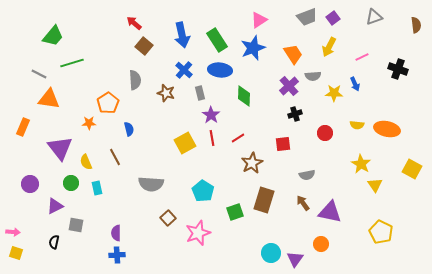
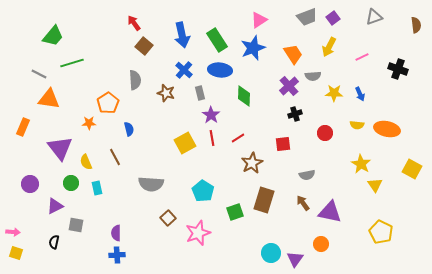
red arrow at (134, 23): rotated 14 degrees clockwise
blue arrow at (355, 84): moved 5 px right, 10 px down
